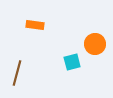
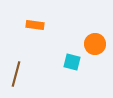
cyan square: rotated 30 degrees clockwise
brown line: moved 1 px left, 1 px down
